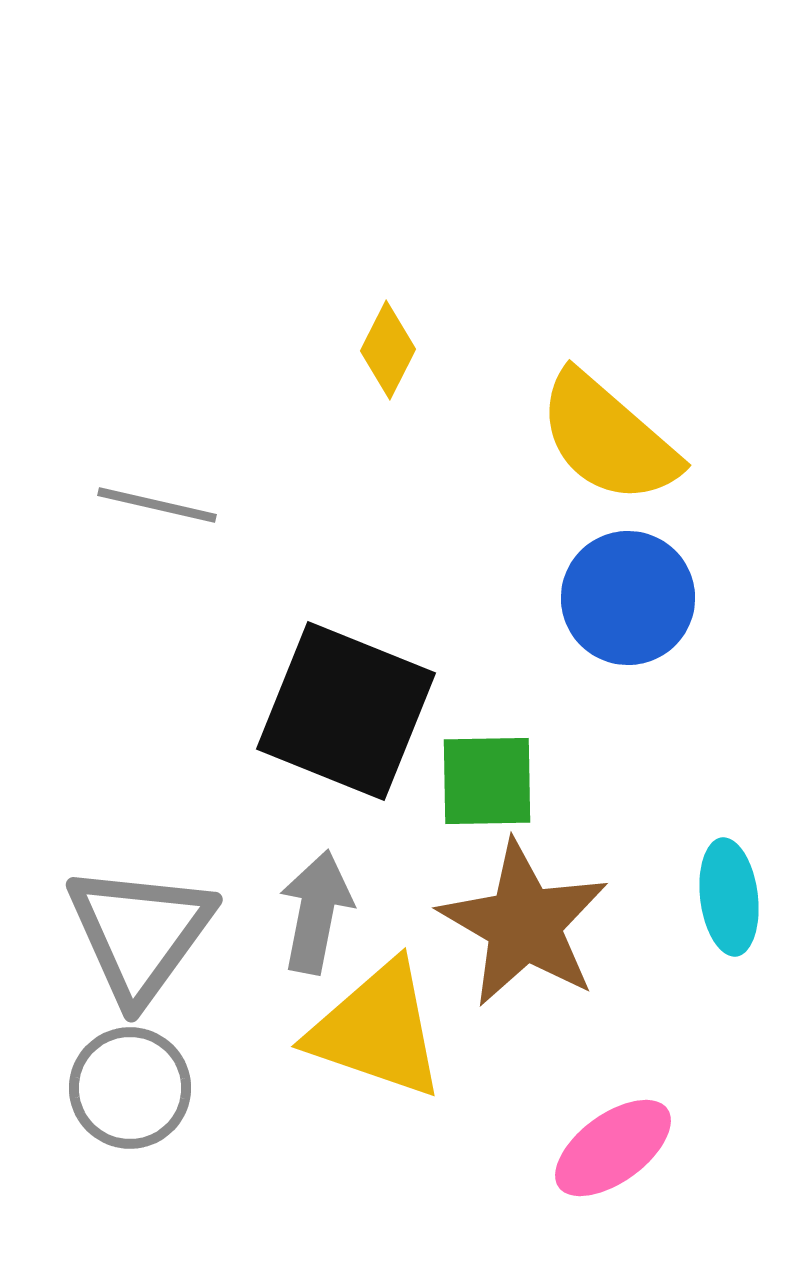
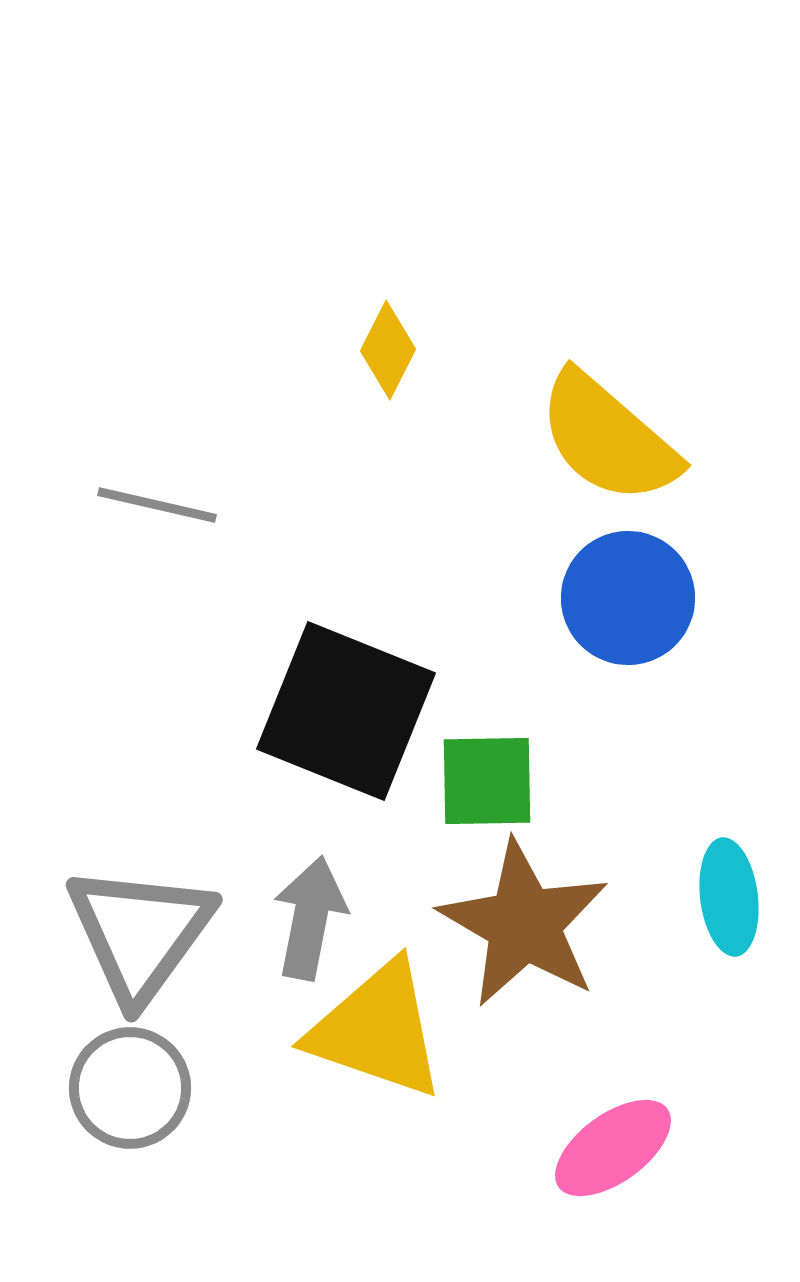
gray arrow: moved 6 px left, 6 px down
